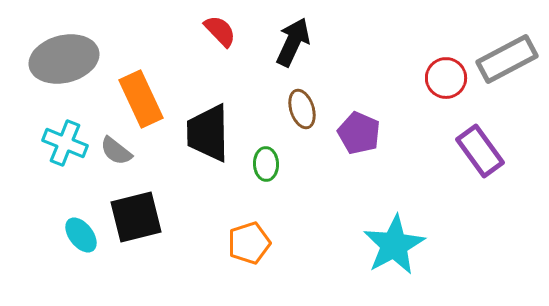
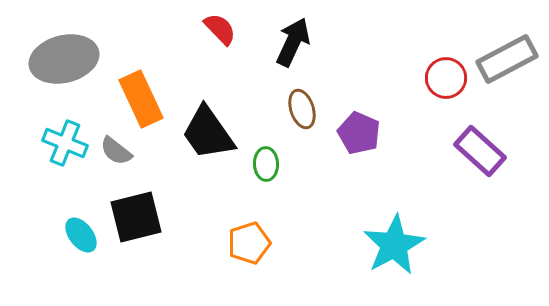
red semicircle: moved 2 px up
black trapezoid: rotated 34 degrees counterclockwise
purple rectangle: rotated 12 degrees counterclockwise
